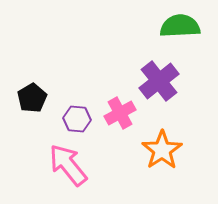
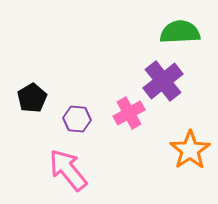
green semicircle: moved 6 px down
purple cross: moved 4 px right
pink cross: moved 9 px right
orange star: moved 28 px right
pink arrow: moved 5 px down
